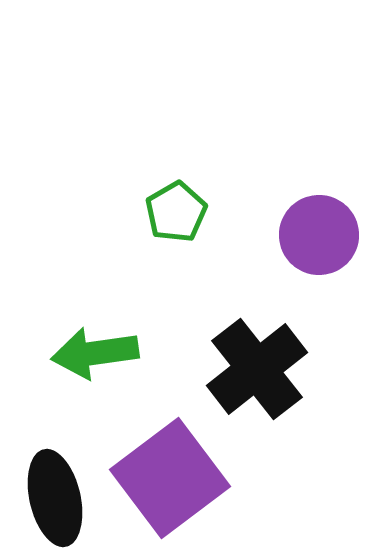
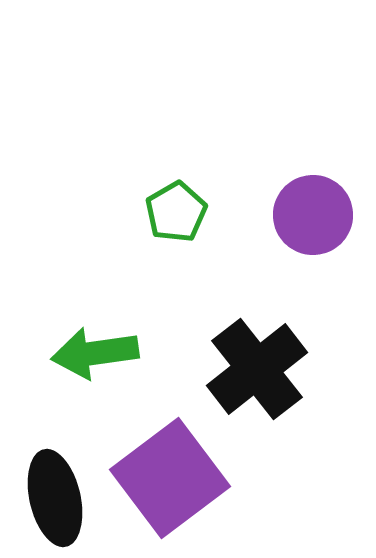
purple circle: moved 6 px left, 20 px up
